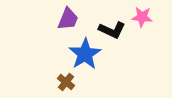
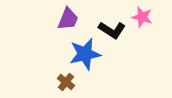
pink star: rotated 10 degrees clockwise
black L-shape: rotated 8 degrees clockwise
blue star: rotated 20 degrees clockwise
